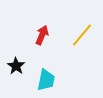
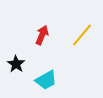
black star: moved 2 px up
cyan trapezoid: rotated 50 degrees clockwise
